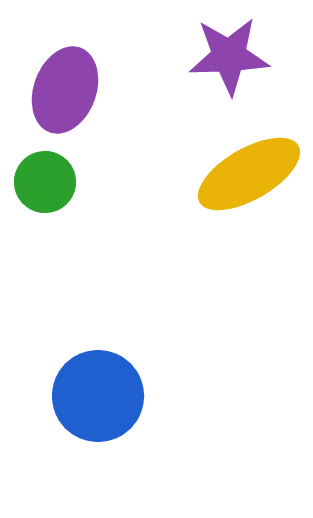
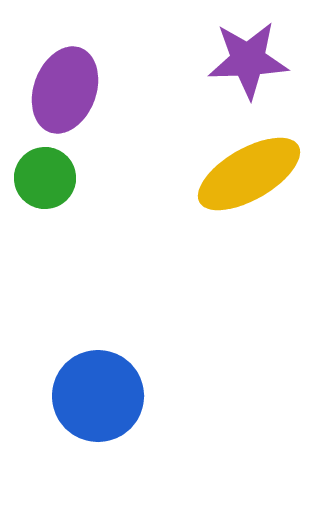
purple star: moved 19 px right, 4 px down
green circle: moved 4 px up
